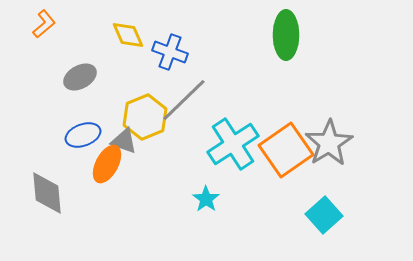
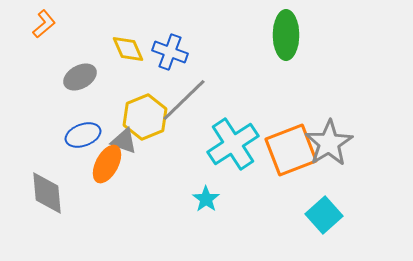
yellow diamond: moved 14 px down
orange square: moved 5 px right; rotated 14 degrees clockwise
